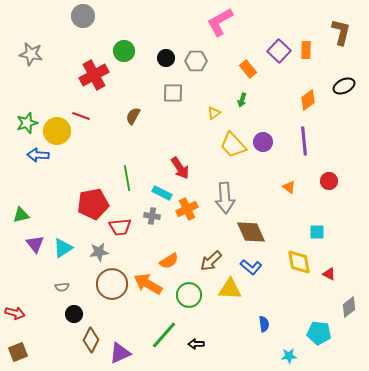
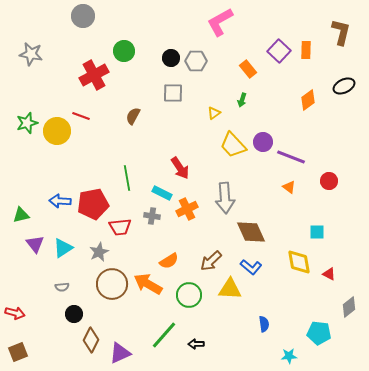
black circle at (166, 58): moved 5 px right
purple line at (304, 141): moved 13 px left, 16 px down; rotated 64 degrees counterclockwise
blue arrow at (38, 155): moved 22 px right, 46 px down
gray star at (99, 252): rotated 18 degrees counterclockwise
